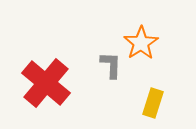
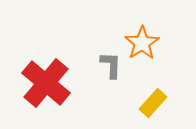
orange star: moved 1 px right
yellow rectangle: rotated 24 degrees clockwise
